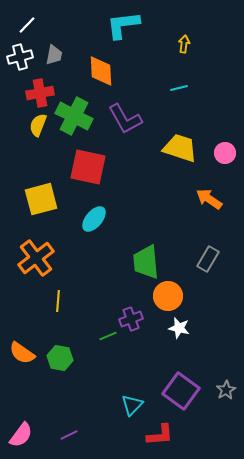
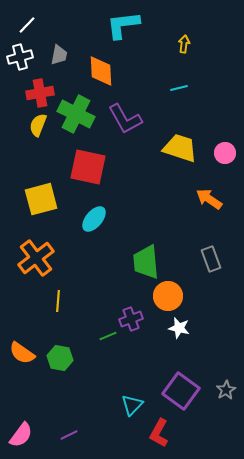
gray trapezoid: moved 5 px right
green cross: moved 2 px right, 2 px up
gray rectangle: moved 3 px right; rotated 50 degrees counterclockwise
red L-shape: moved 1 px left, 2 px up; rotated 124 degrees clockwise
